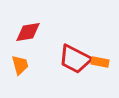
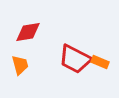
orange rectangle: rotated 12 degrees clockwise
